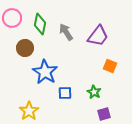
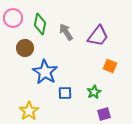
pink circle: moved 1 px right
green star: rotated 16 degrees clockwise
